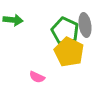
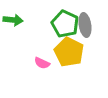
green pentagon: moved 7 px up
pink semicircle: moved 5 px right, 14 px up
